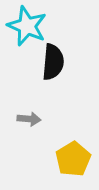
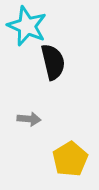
black semicircle: rotated 18 degrees counterclockwise
yellow pentagon: moved 3 px left
